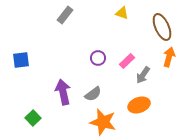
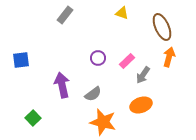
purple arrow: moved 1 px left, 7 px up
orange ellipse: moved 2 px right
